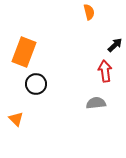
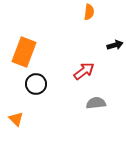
orange semicircle: rotated 21 degrees clockwise
black arrow: rotated 28 degrees clockwise
red arrow: moved 21 px left; rotated 60 degrees clockwise
